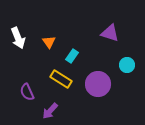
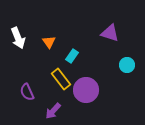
yellow rectangle: rotated 20 degrees clockwise
purple circle: moved 12 px left, 6 px down
purple arrow: moved 3 px right
